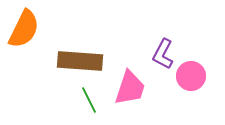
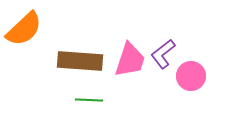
orange semicircle: rotated 21 degrees clockwise
purple L-shape: rotated 24 degrees clockwise
pink trapezoid: moved 28 px up
green line: rotated 60 degrees counterclockwise
